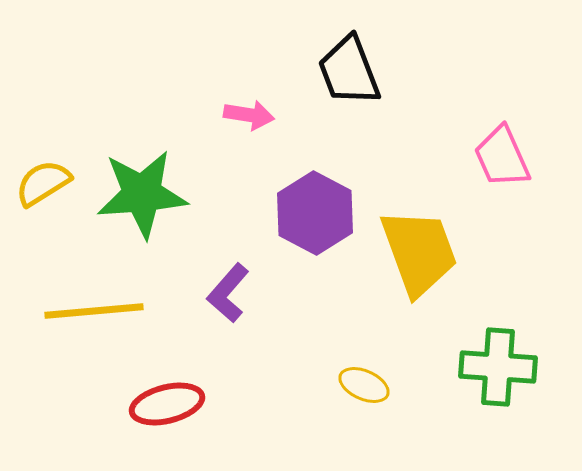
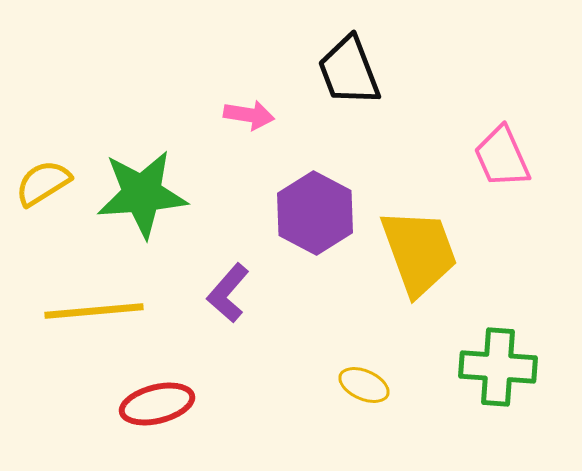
red ellipse: moved 10 px left
